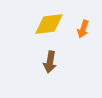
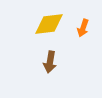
orange arrow: moved 1 px up
